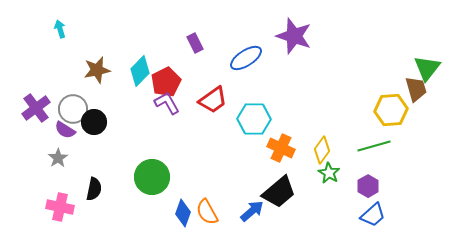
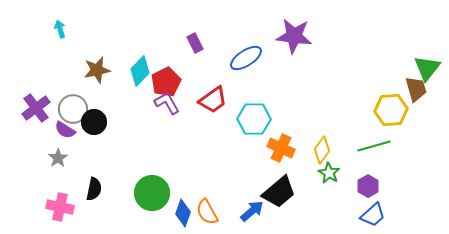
purple star: rotated 12 degrees counterclockwise
green circle: moved 16 px down
